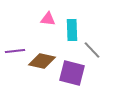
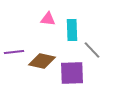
purple line: moved 1 px left, 1 px down
purple square: rotated 16 degrees counterclockwise
